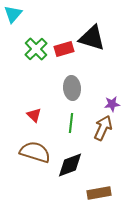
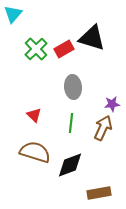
red rectangle: rotated 12 degrees counterclockwise
gray ellipse: moved 1 px right, 1 px up
